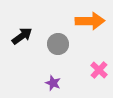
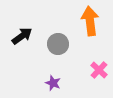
orange arrow: rotated 96 degrees counterclockwise
